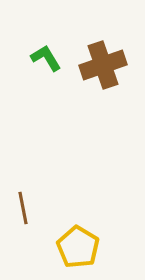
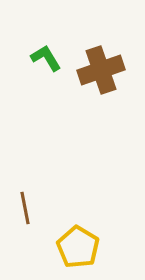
brown cross: moved 2 px left, 5 px down
brown line: moved 2 px right
